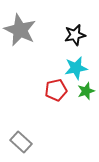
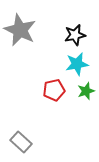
cyan star: moved 1 px right, 4 px up
red pentagon: moved 2 px left
